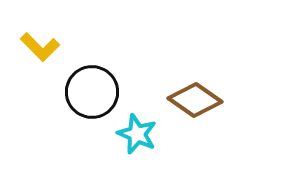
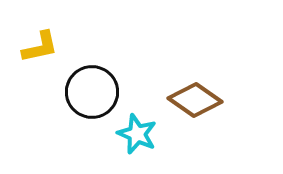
yellow L-shape: rotated 57 degrees counterclockwise
